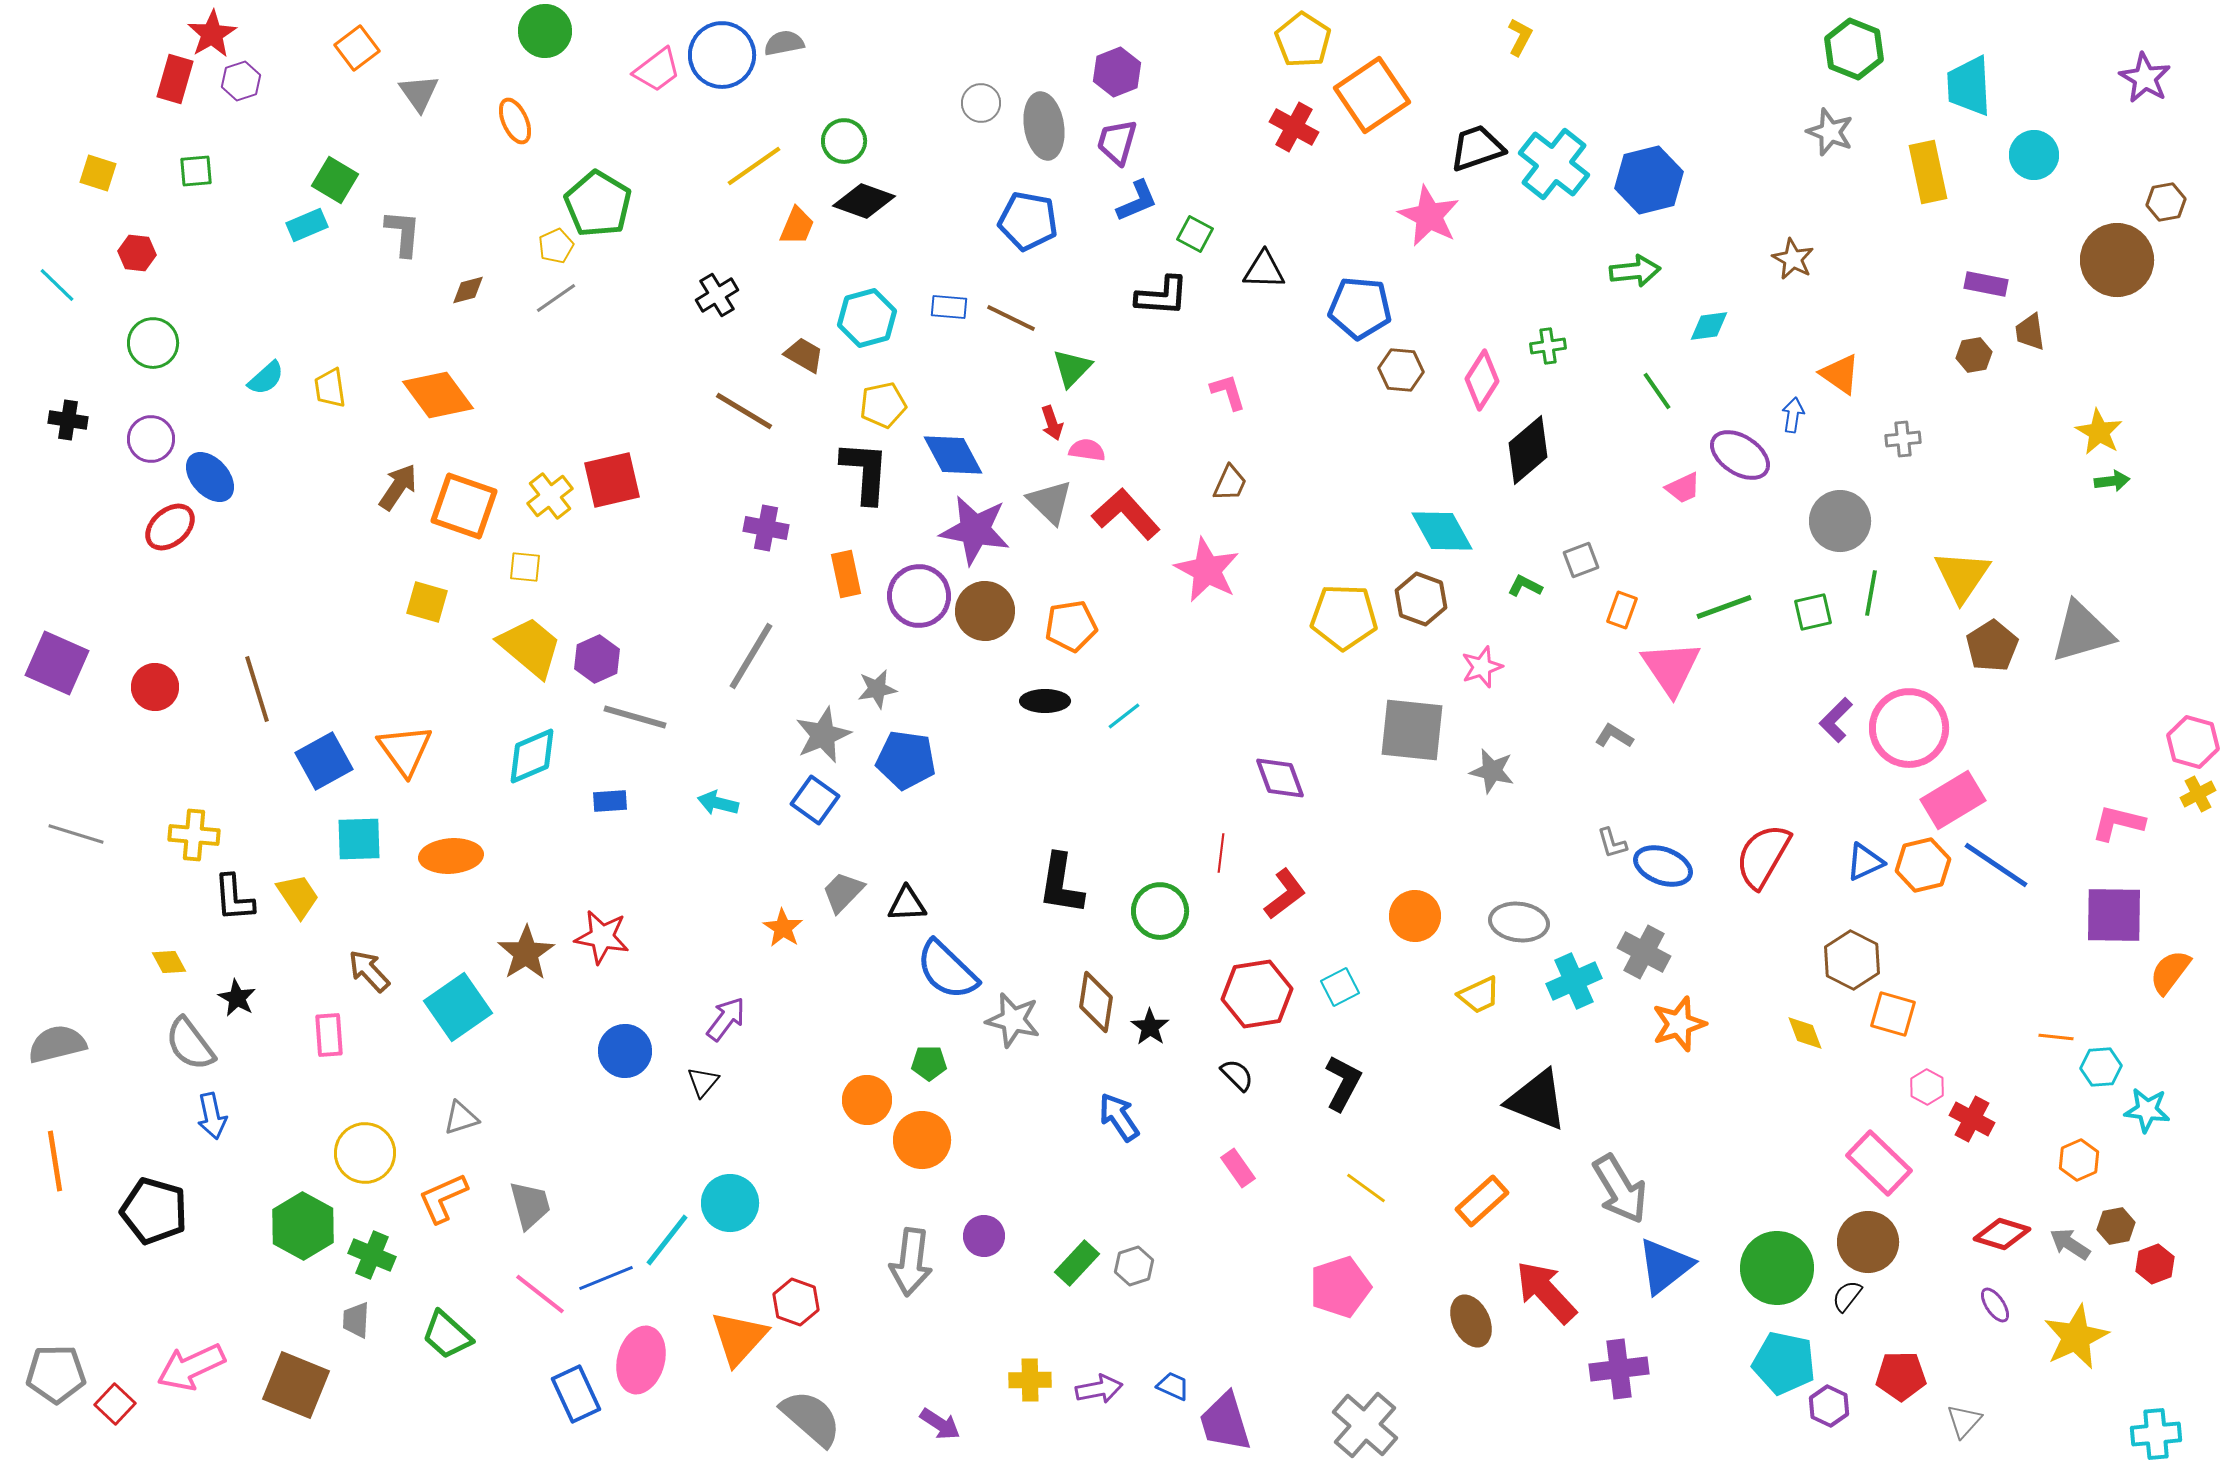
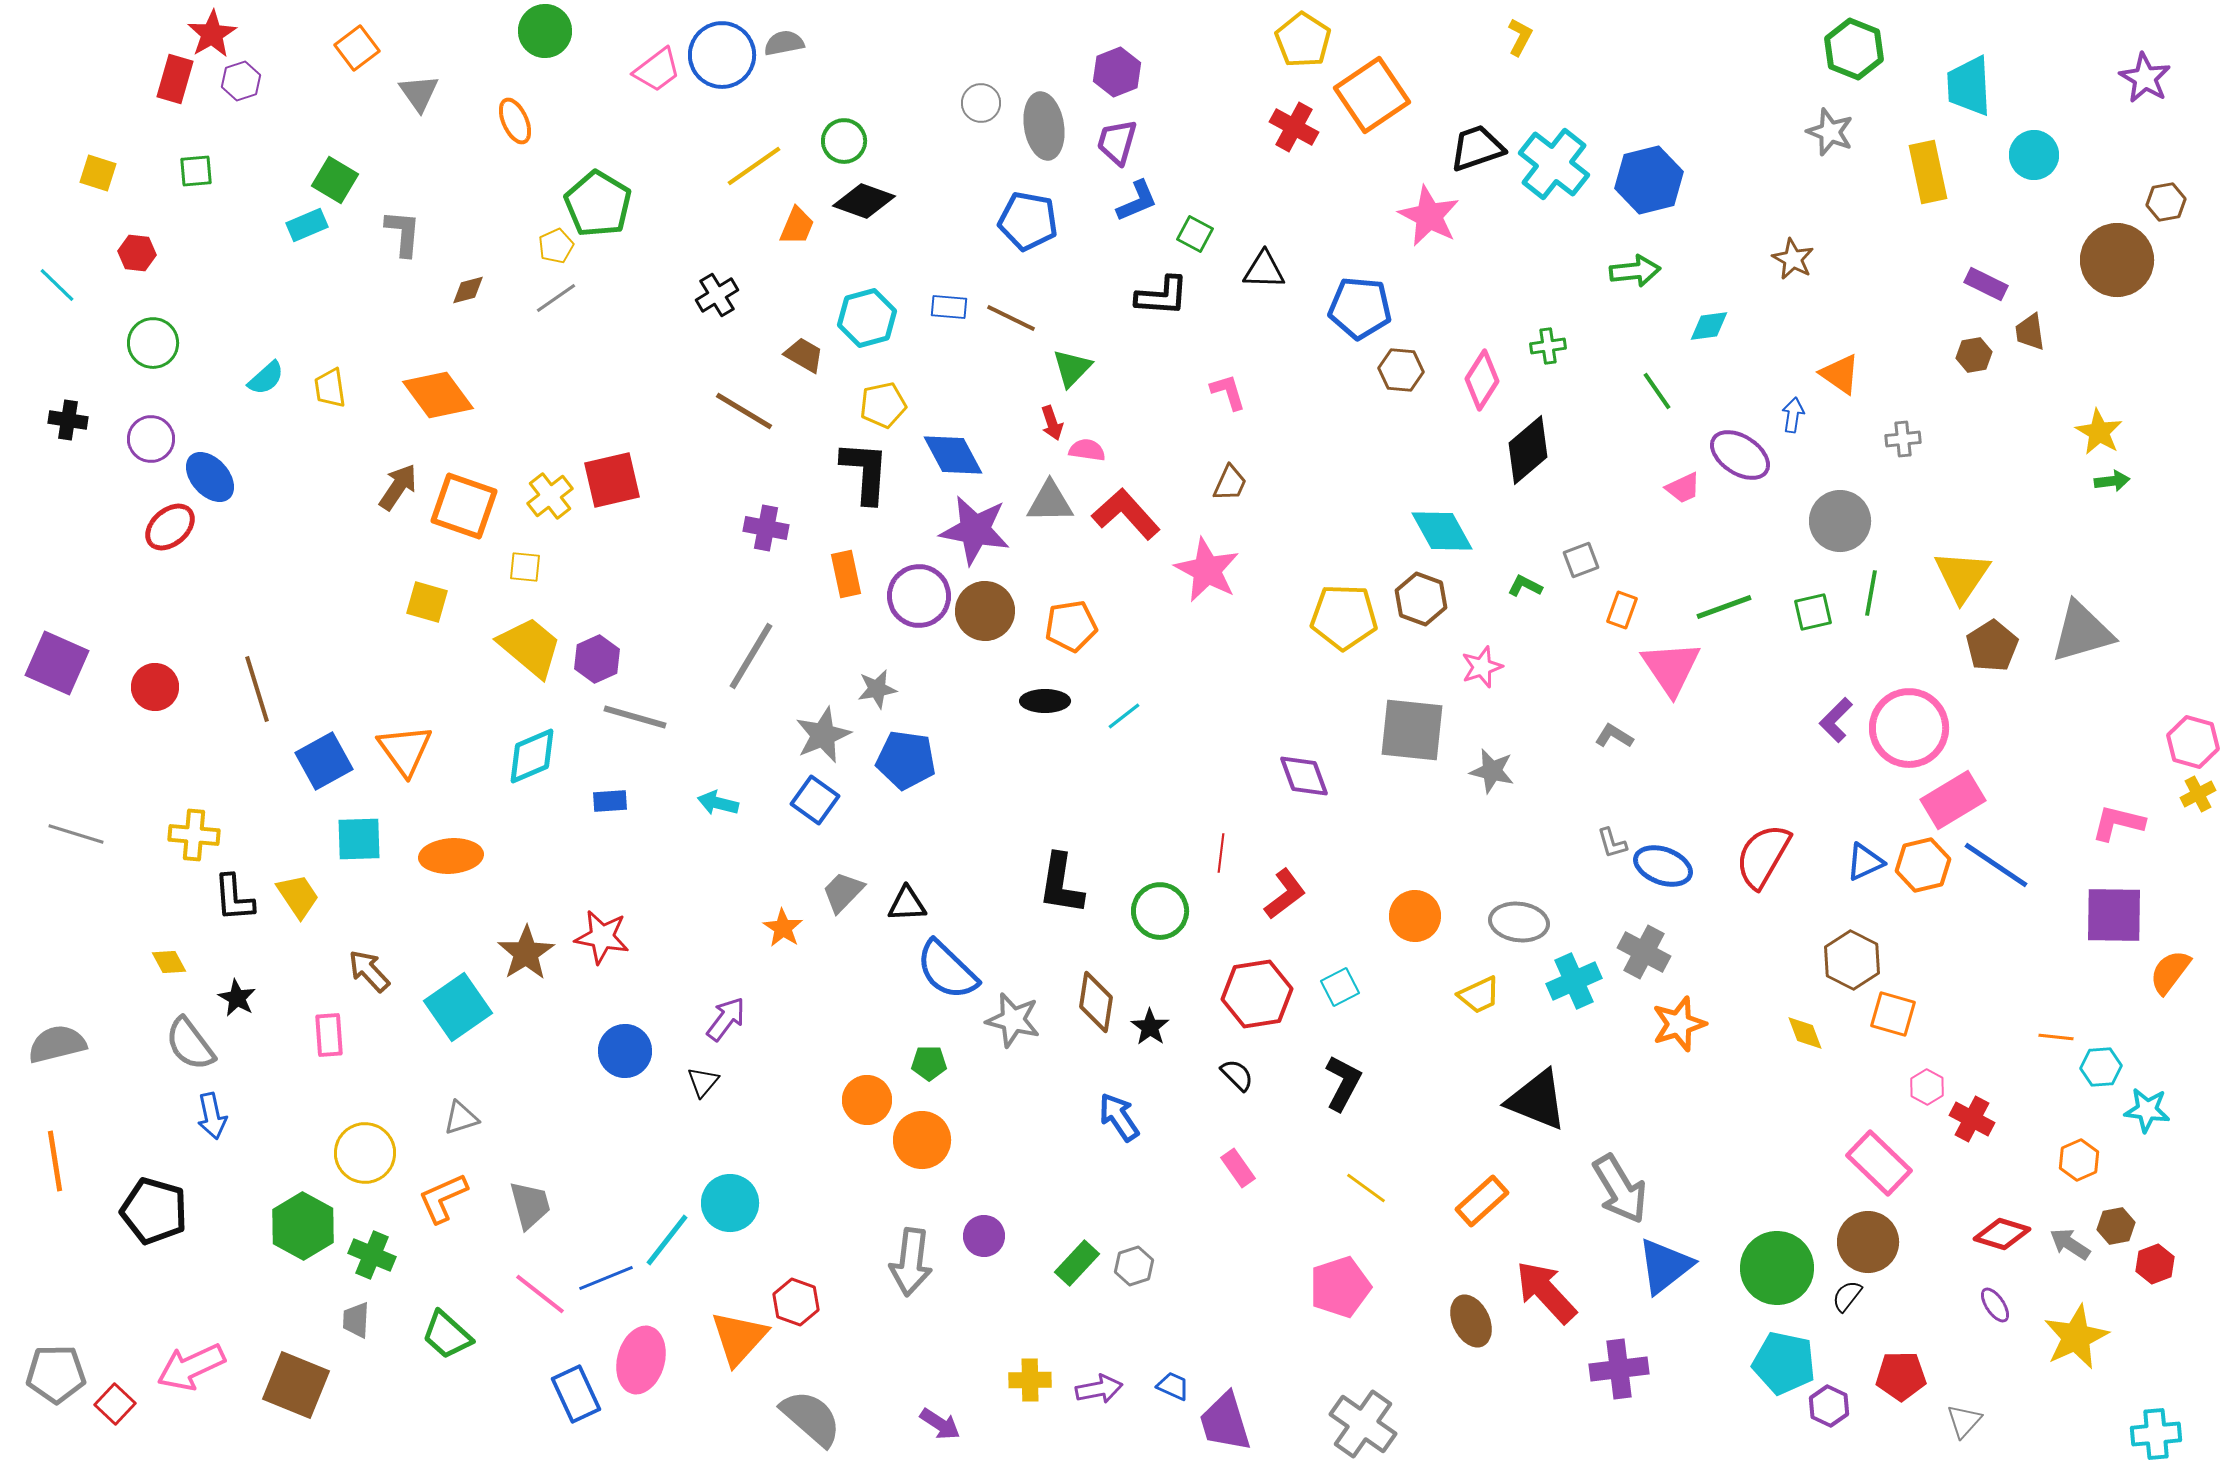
purple rectangle at (1986, 284): rotated 15 degrees clockwise
gray triangle at (1050, 502): rotated 45 degrees counterclockwise
purple diamond at (1280, 778): moved 24 px right, 2 px up
gray cross at (1365, 1425): moved 2 px left, 1 px up; rotated 6 degrees counterclockwise
